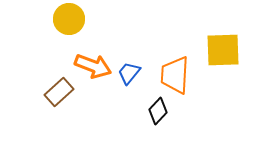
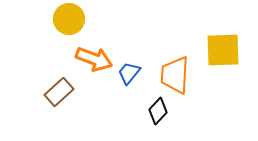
orange arrow: moved 1 px right, 7 px up
